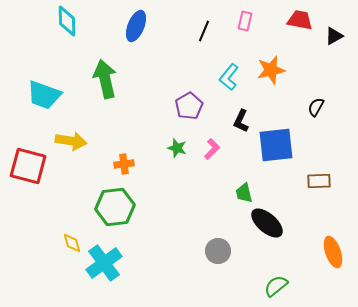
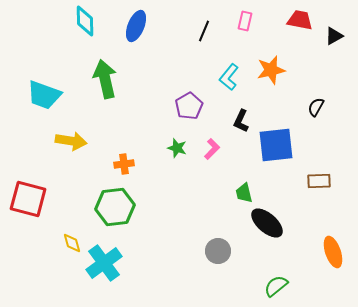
cyan diamond: moved 18 px right
red square: moved 33 px down
